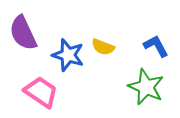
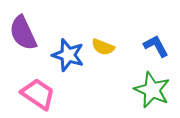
green star: moved 6 px right, 3 px down
pink trapezoid: moved 3 px left, 2 px down
